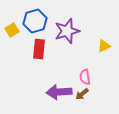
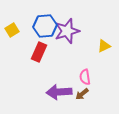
blue hexagon: moved 10 px right, 5 px down; rotated 10 degrees clockwise
red rectangle: moved 3 px down; rotated 18 degrees clockwise
